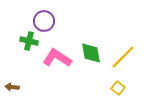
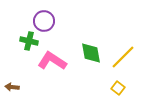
pink L-shape: moved 5 px left, 3 px down
